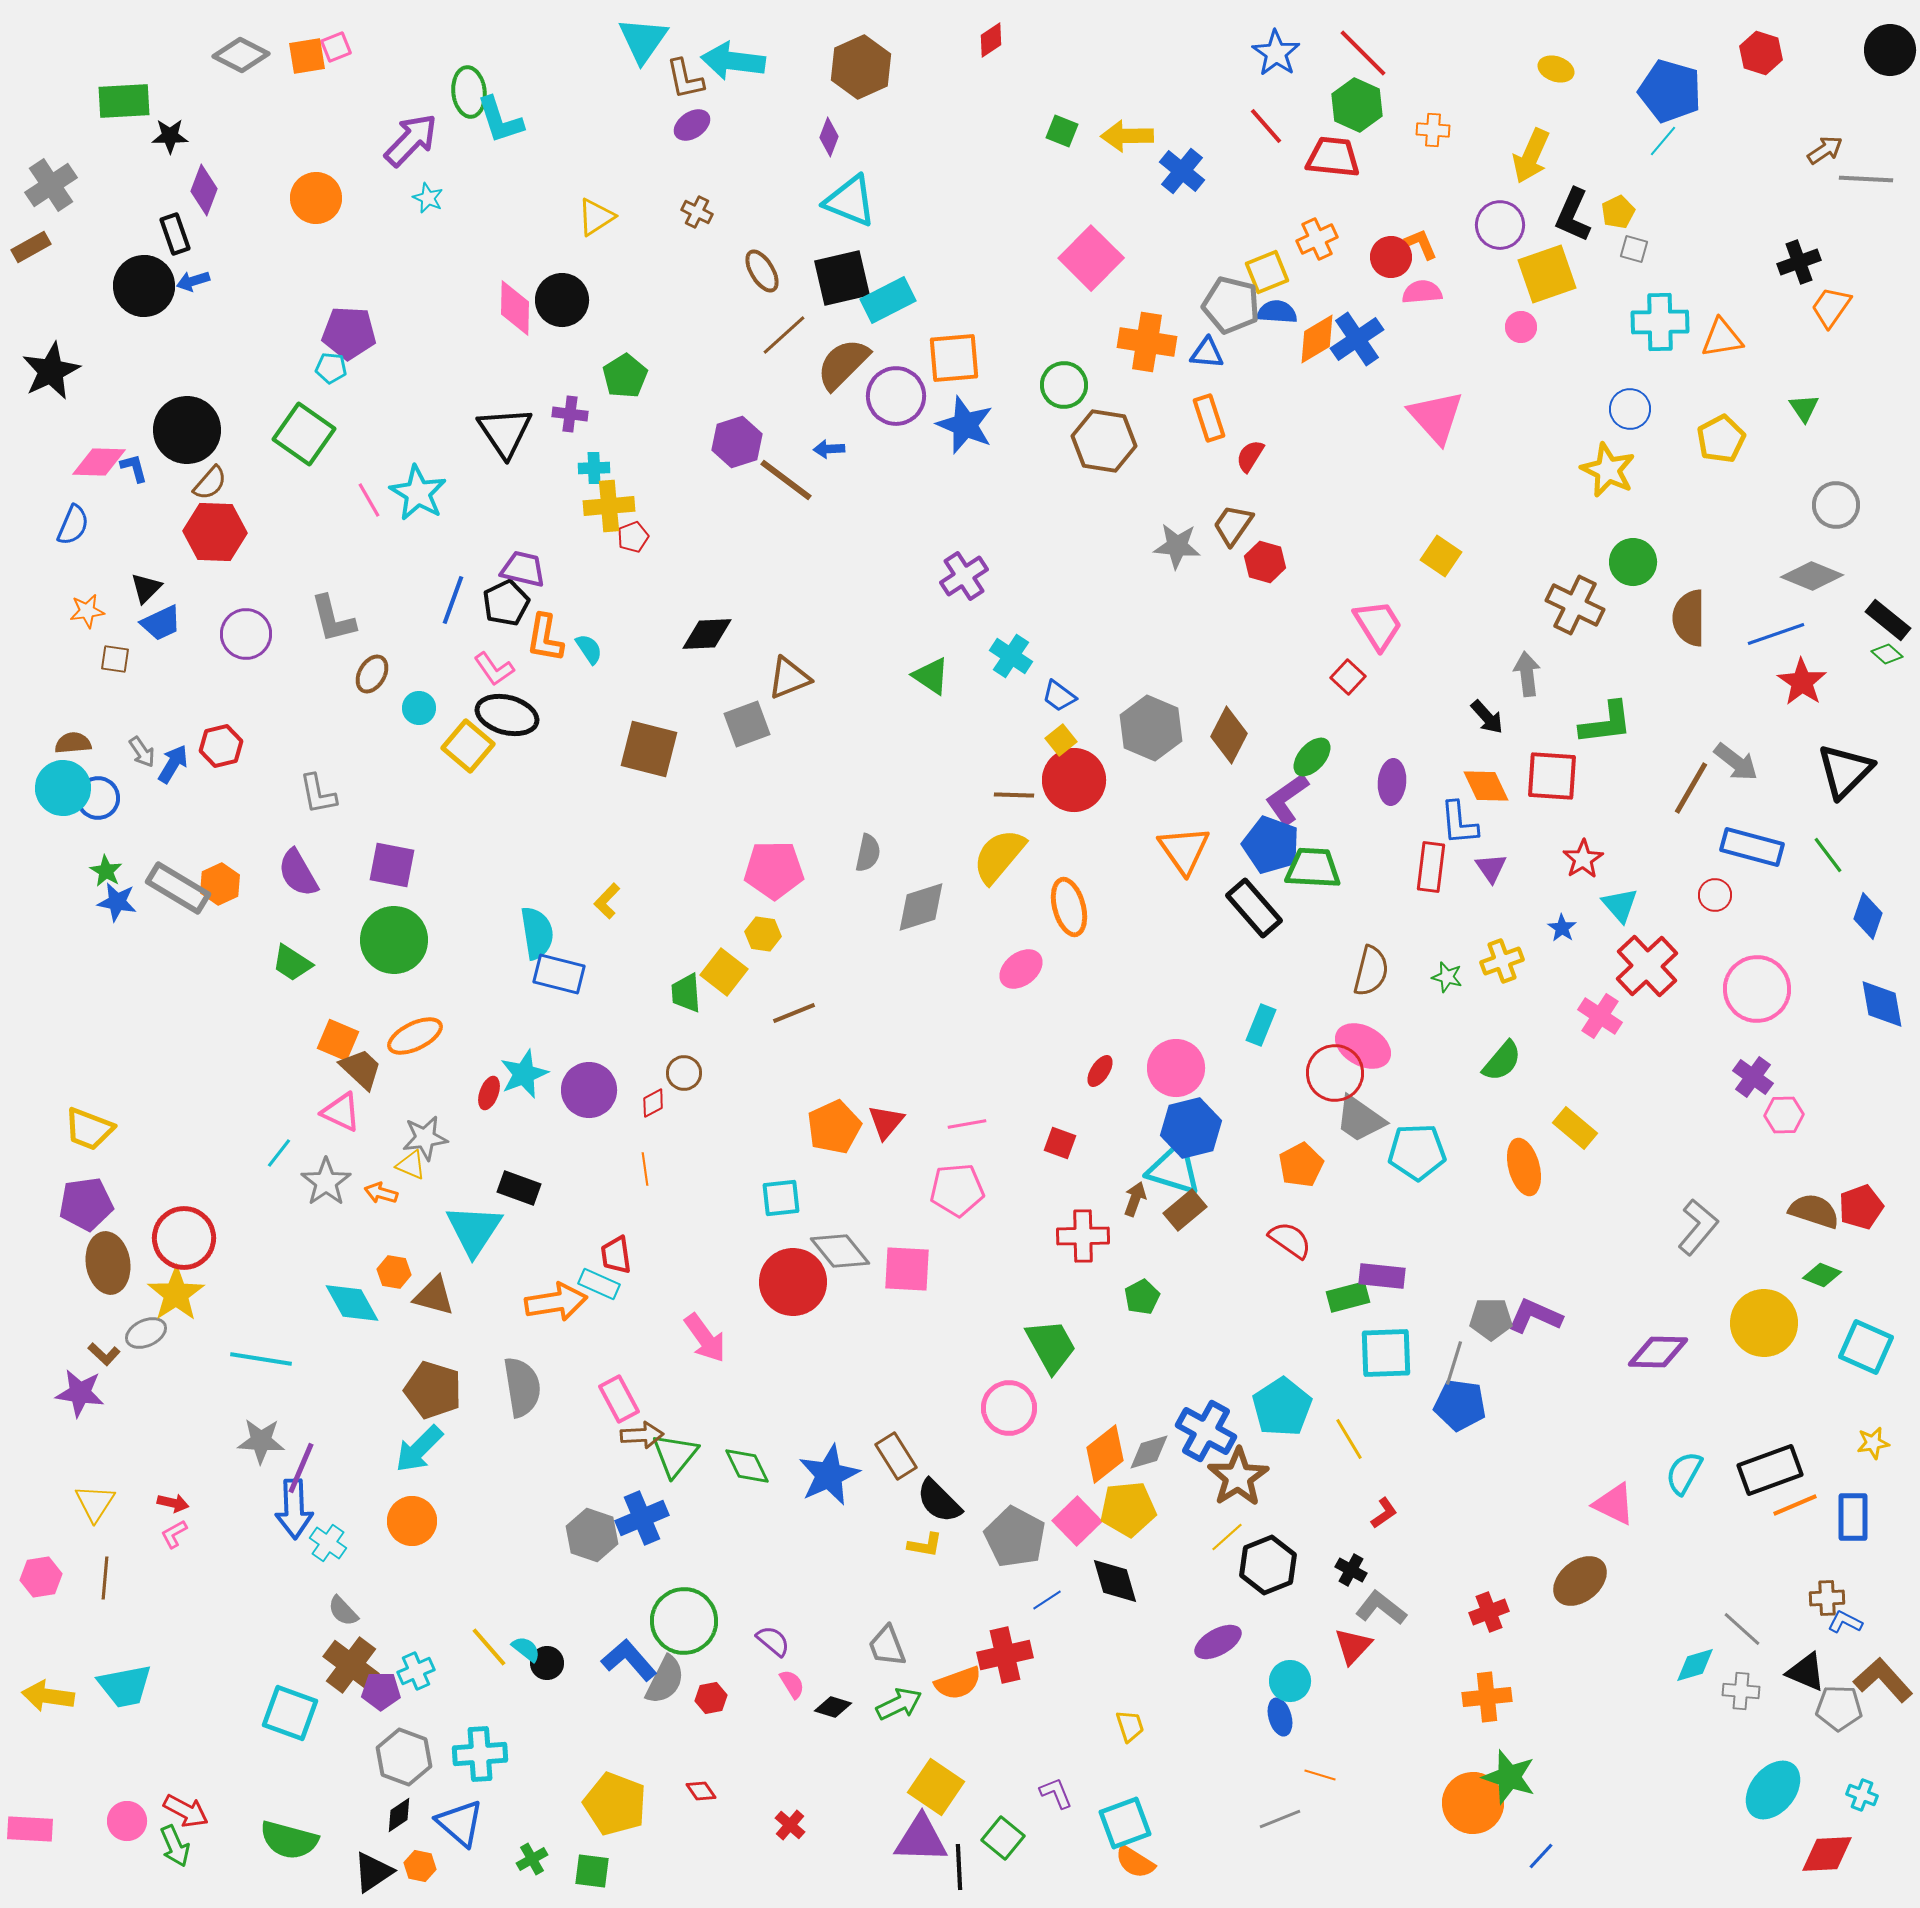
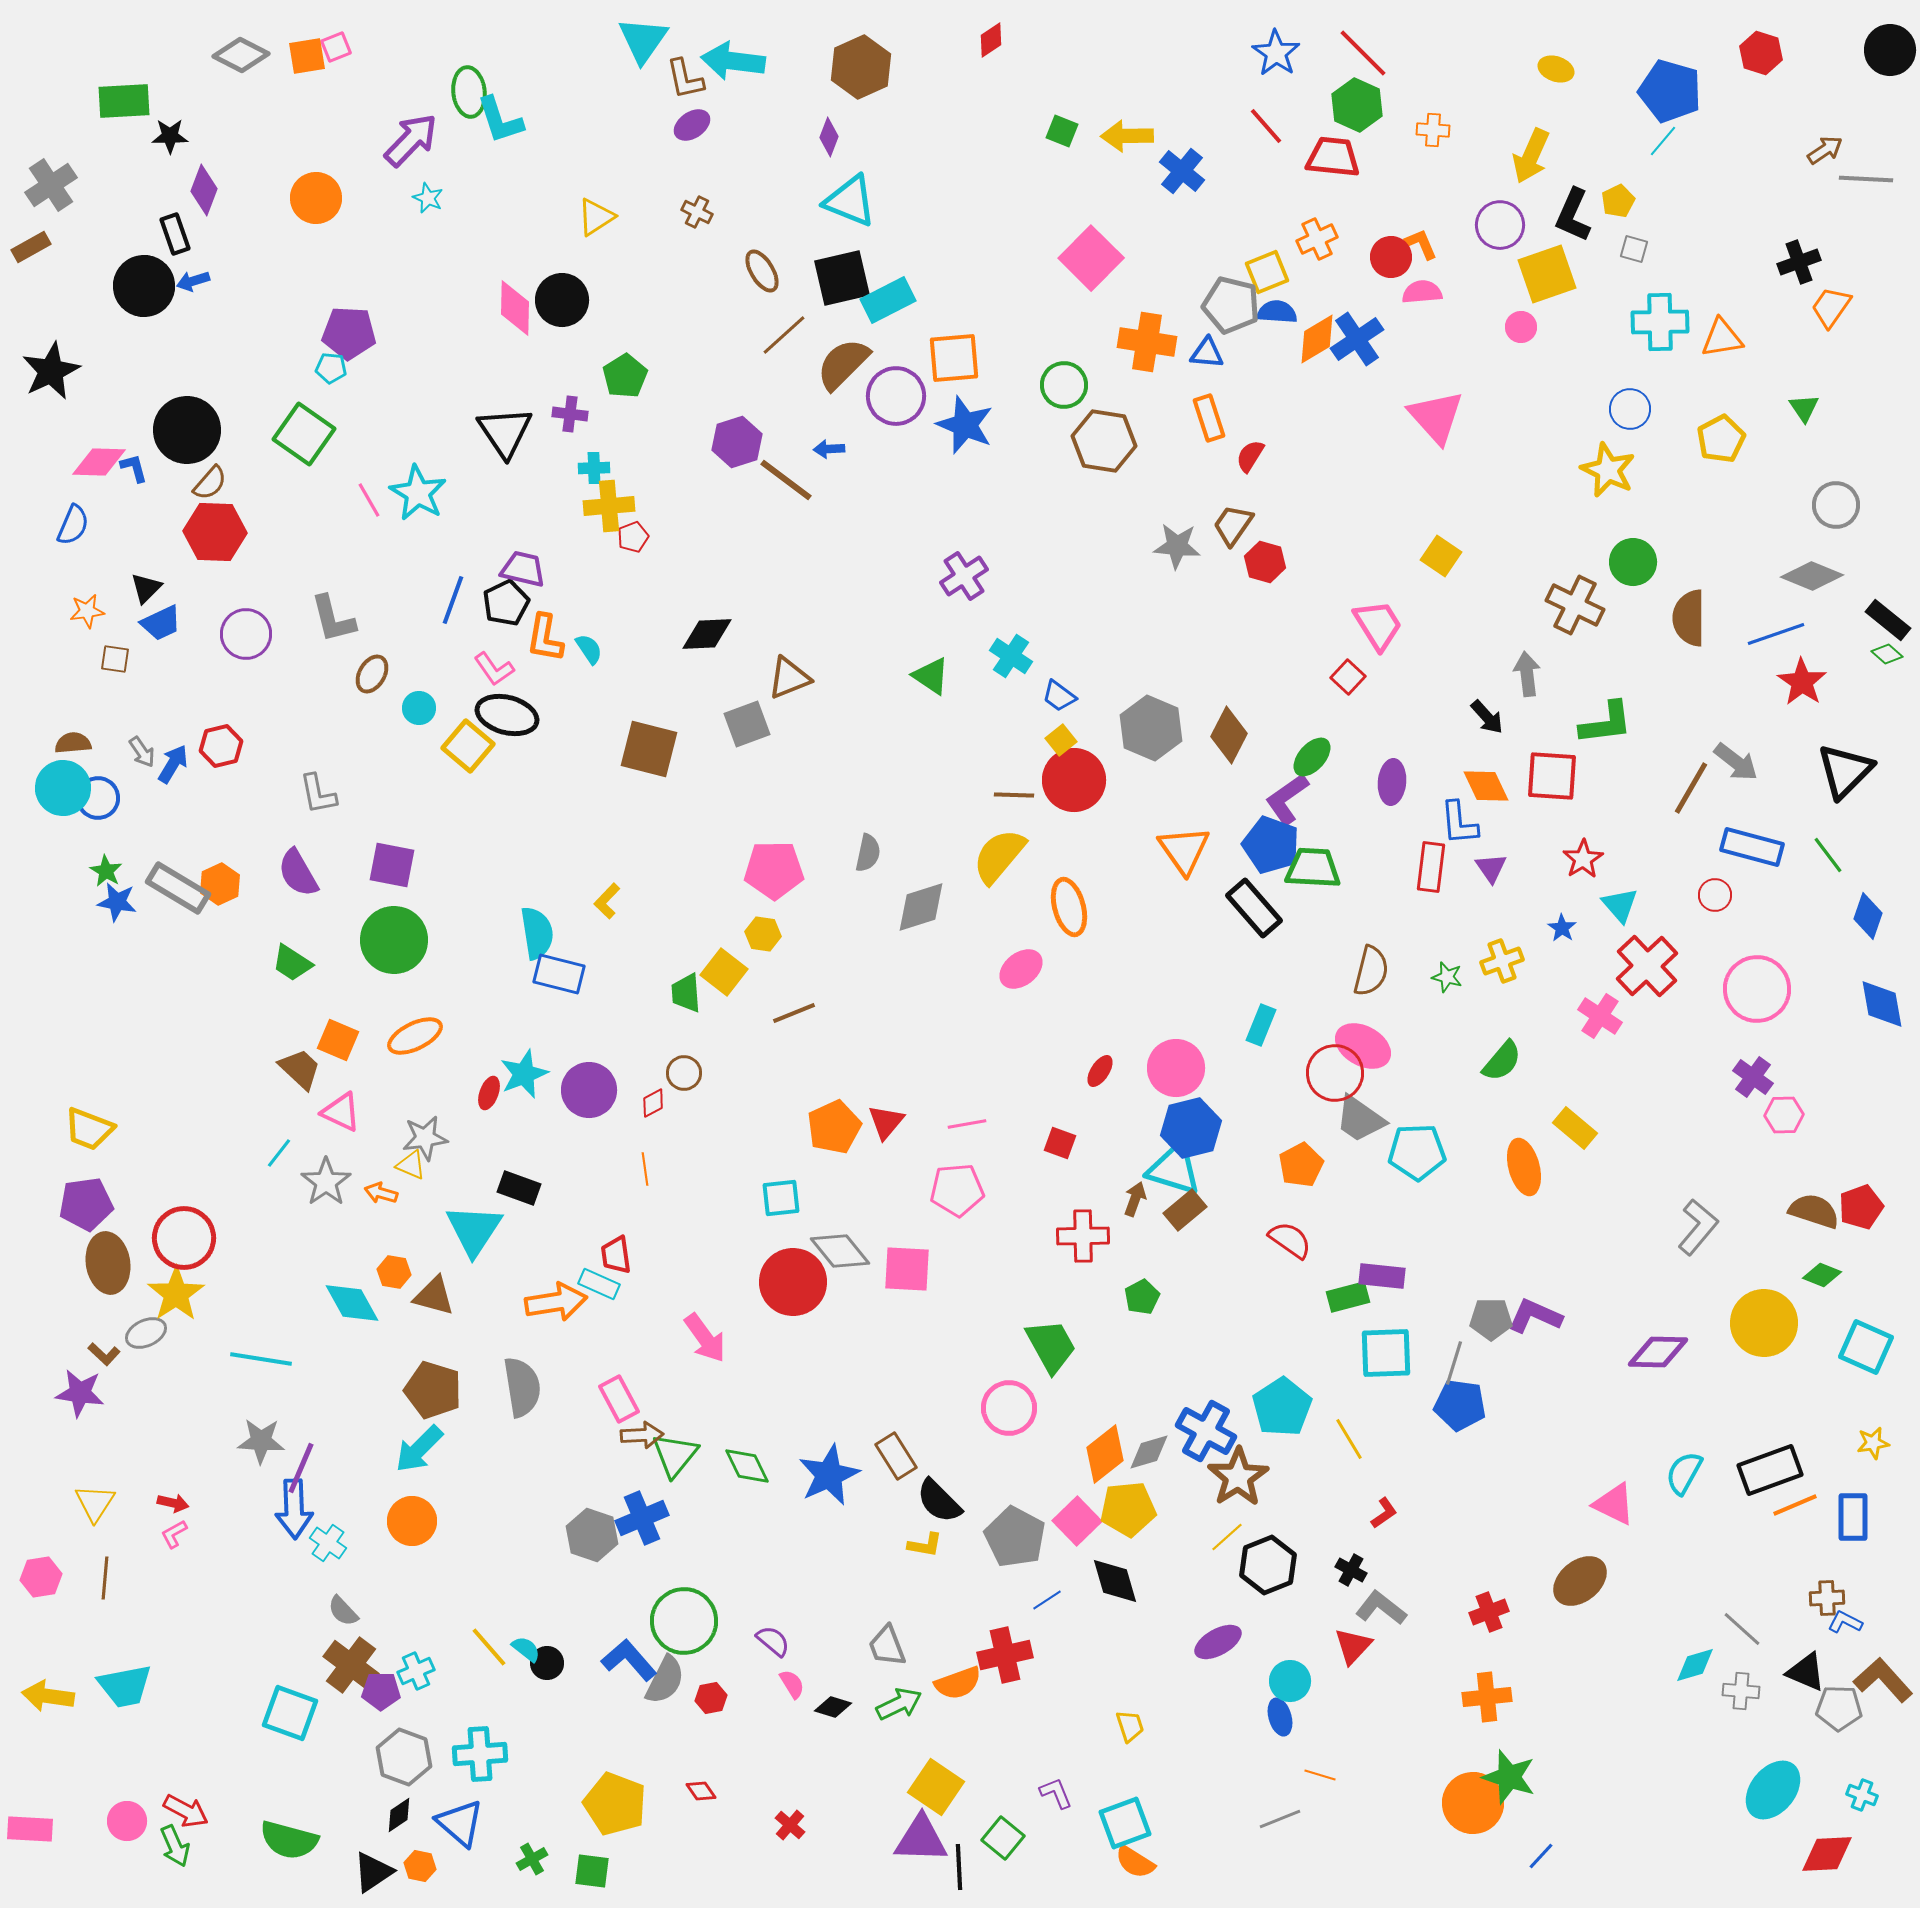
yellow pentagon at (1618, 212): moved 11 px up
brown trapezoid at (361, 1069): moved 61 px left
